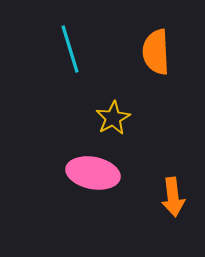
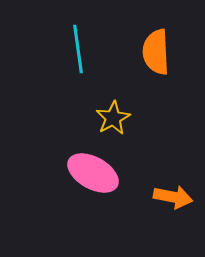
cyan line: moved 8 px right; rotated 9 degrees clockwise
pink ellipse: rotated 18 degrees clockwise
orange arrow: rotated 72 degrees counterclockwise
